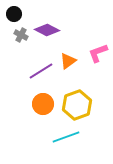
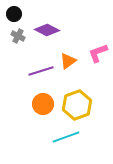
gray cross: moved 3 px left, 1 px down
purple line: rotated 15 degrees clockwise
